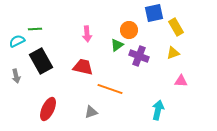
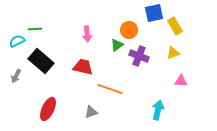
yellow rectangle: moved 1 px left, 1 px up
black rectangle: rotated 20 degrees counterclockwise
gray arrow: rotated 40 degrees clockwise
